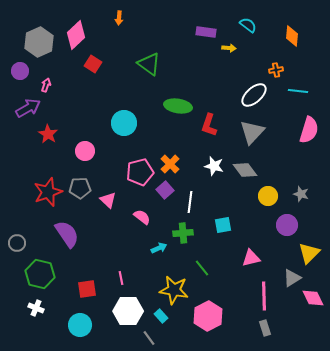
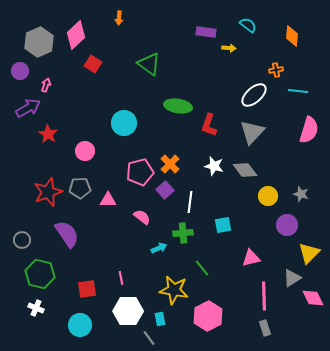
pink triangle at (108, 200): rotated 42 degrees counterclockwise
gray circle at (17, 243): moved 5 px right, 3 px up
cyan rectangle at (161, 316): moved 1 px left, 3 px down; rotated 32 degrees clockwise
